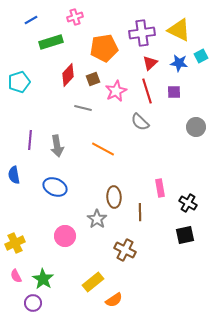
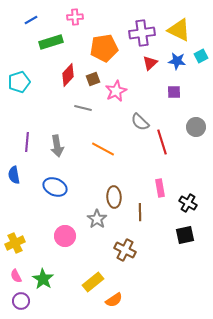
pink cross: rotated 14 degrees clockwise
blue star: moved 2 px left, 2 px up
red line: moved 15 px right, 51 px down
purple line: moved 3 px left, 2 px down
purple circle: moved 12 px left, 2 px up
